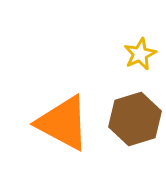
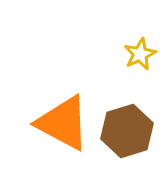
brown hexagon: moved 8 px left, 12 px down
